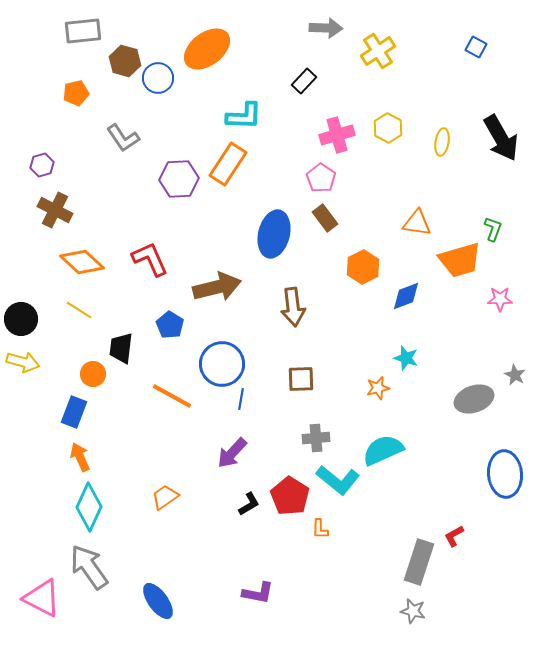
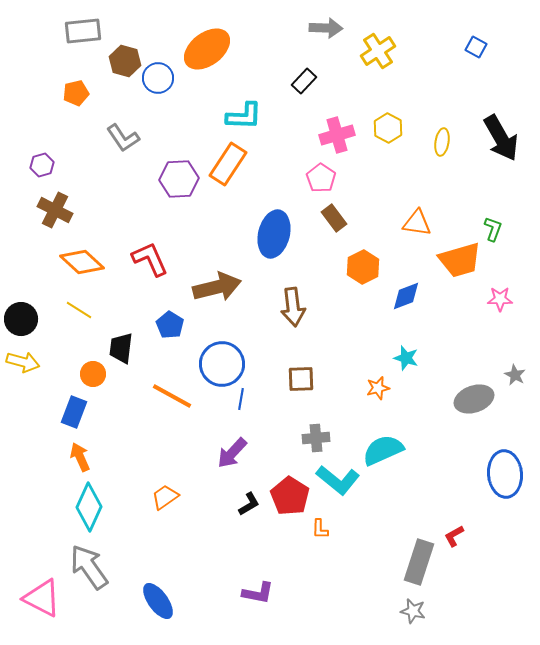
brown rectangle at (325, 218): moved 9 px right
